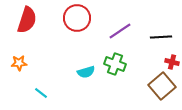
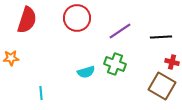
orange star: moved 8 px left, 5 px up
brown square: rotated 20 degrees counterclockwise
cyan line: rotated 48 degrees clockwise
